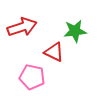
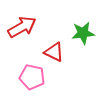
red arrow: rotated 12 degrees counterclockwise
green star: moved 8 px right, 2 px down
